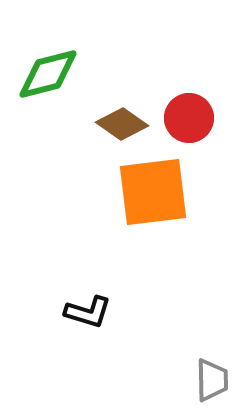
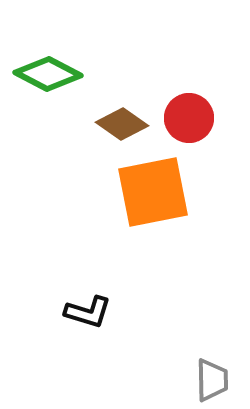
green diamond: rotated 42 degrees clockwise
orange square: rotated 4 degrees counterclockwise
